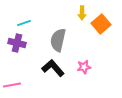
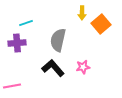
cyan line: moved 2 px right
purple cross: rotated 18 degrees counterclockwise
pink star: moved 1 px left
pink line: moved 1 px down
